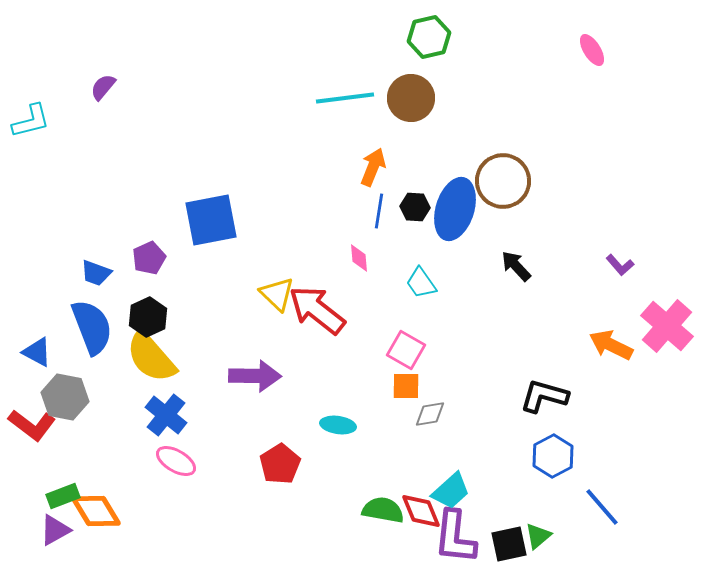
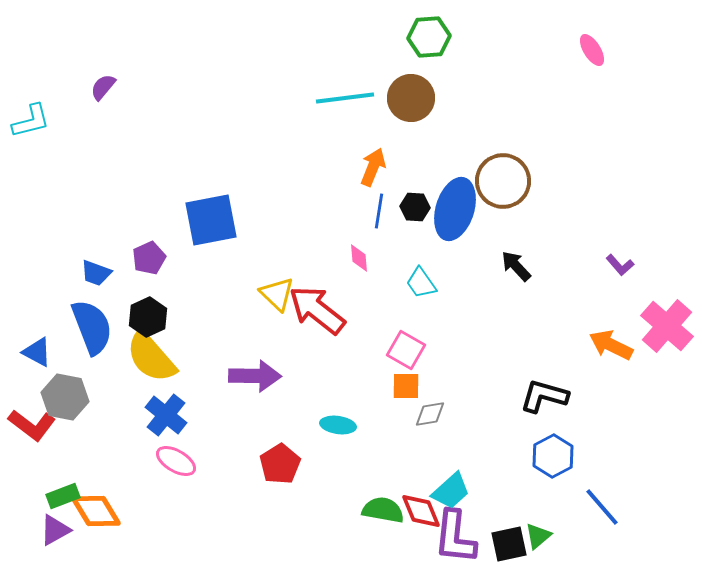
green hexagon at (429, 37): rotated 9 degrees clockwise
